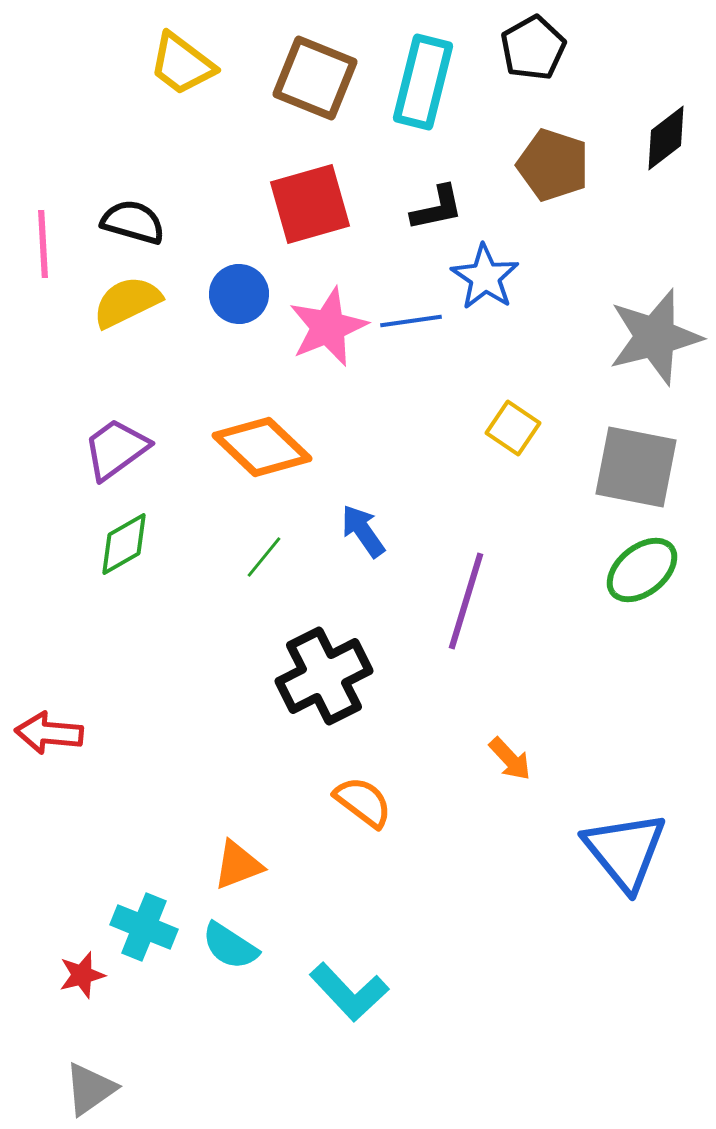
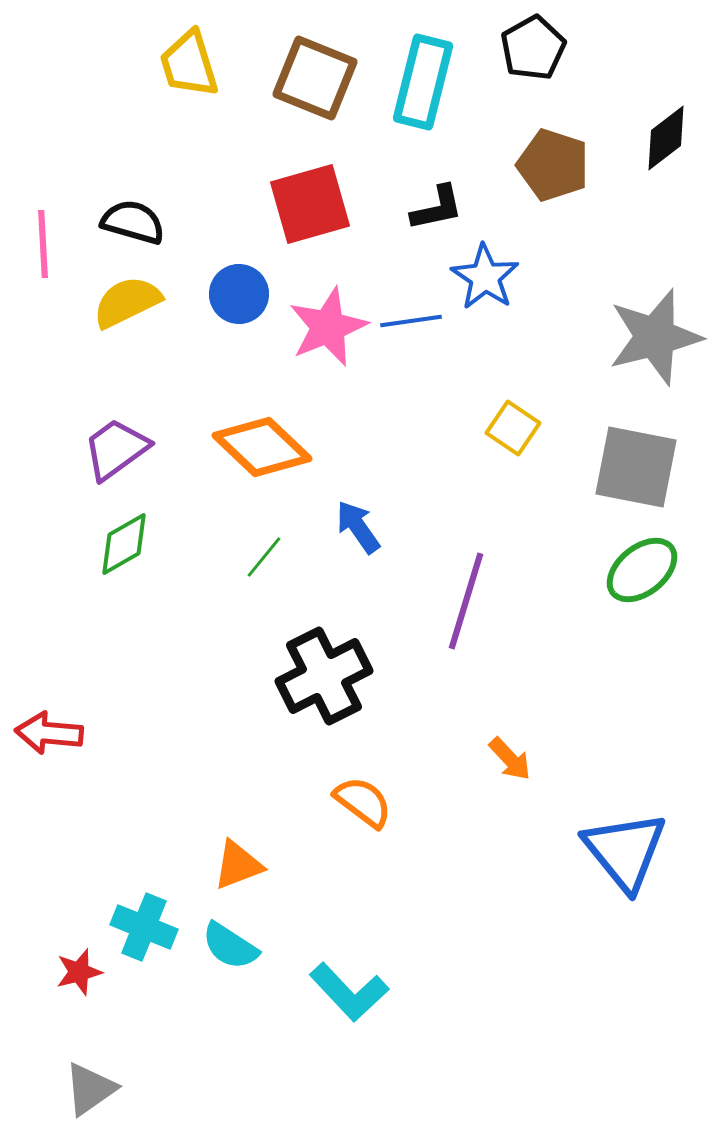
yellow trapezoid: moved 7 px right; rotated 36 degrees clockwise
blue arrow: moved 5 px left, 4 px up
red star: moved 3 px left, 3 px up
